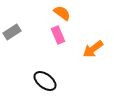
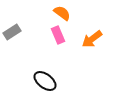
orange arrow: moved 1 px left, 10 px up
